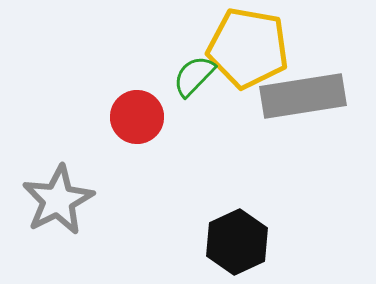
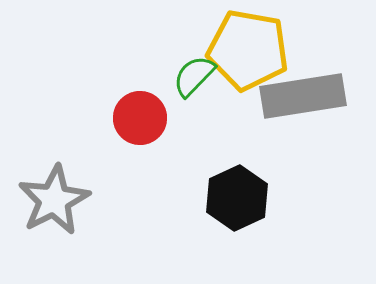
yellow pentagon: moved 2 px down
red circle: moved 3 px right, 1 px down
gray star: moved 4 px left
black hexagon: moved 44 px up
